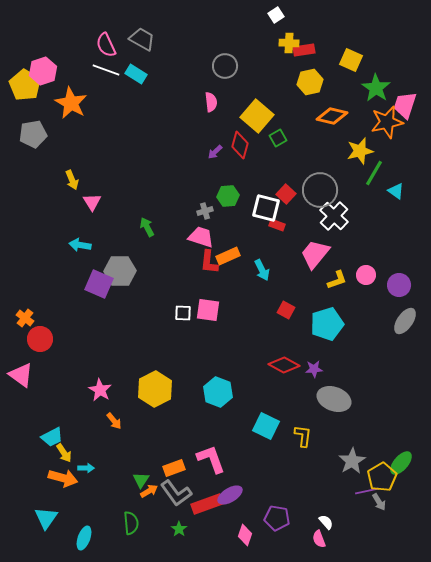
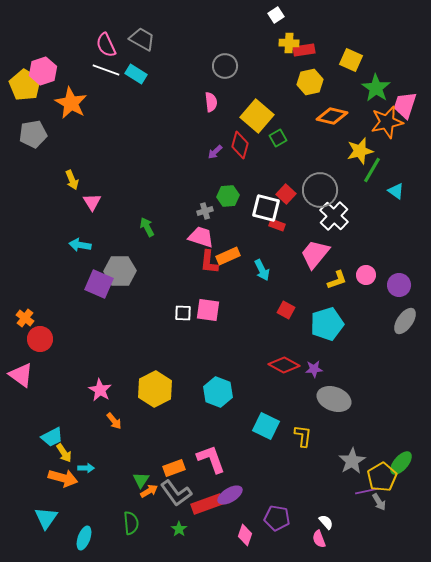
green line at (374, 173): moved 2 px left, 3 px up
